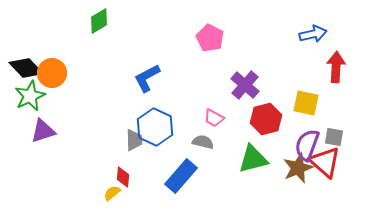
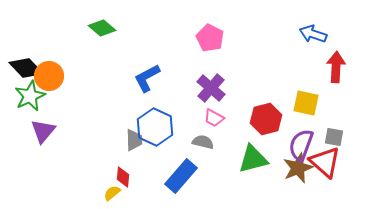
green diamond: moved 3 px right, 7 px down; rotated 72 degrees clockwise
blue arrow: rotated 148 degrees counterclockwise
orange circle: moved 3 px left, 3 px down
purple cross: moved 34 px left, 3 px down
purple triangle: rotated 32 degrees counterclockwise
purple semicircle: moved 6 px left
